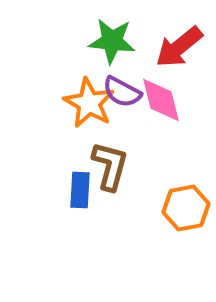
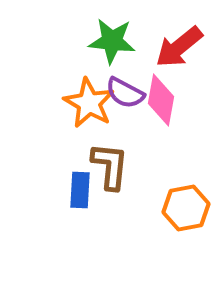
purple semicircle: moved 3 px right, 1 px down
pink diamond: rotated 24 degrees clockwise
brown L-shape: rotated 9 degrees counterclockwise
